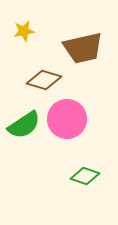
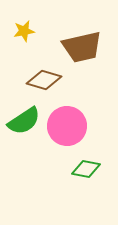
brown trapezoid: moved 1 px left, 1 px up
pink circle: moved 7 px down
green semicircle: moved 4 px up
green diamond: moved 1 px right, 7 px up; rotated 8 degrees counterclockwise
